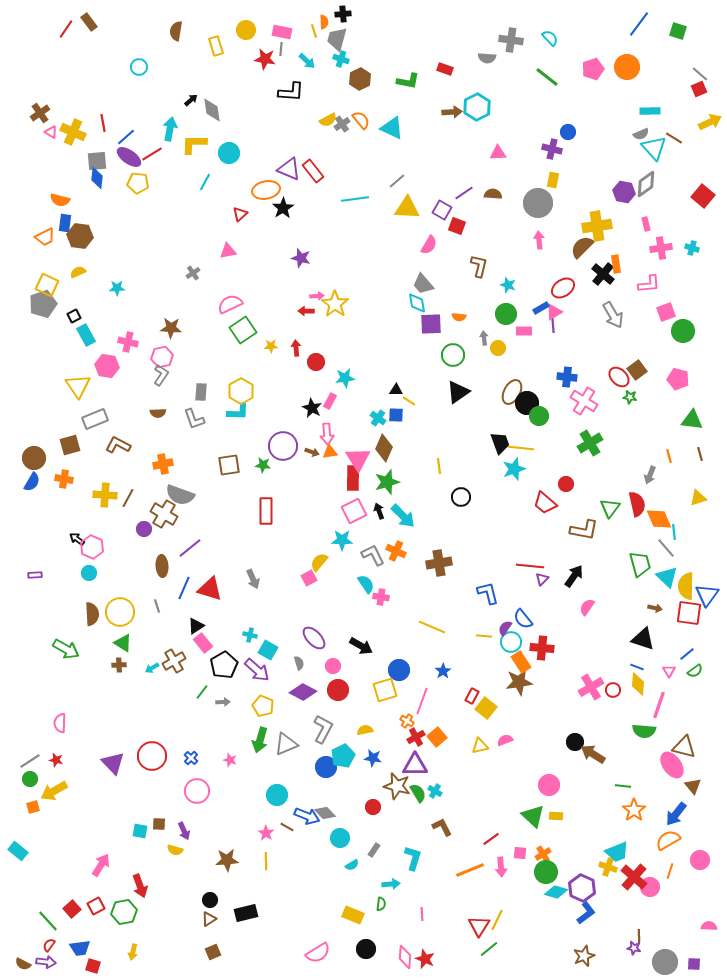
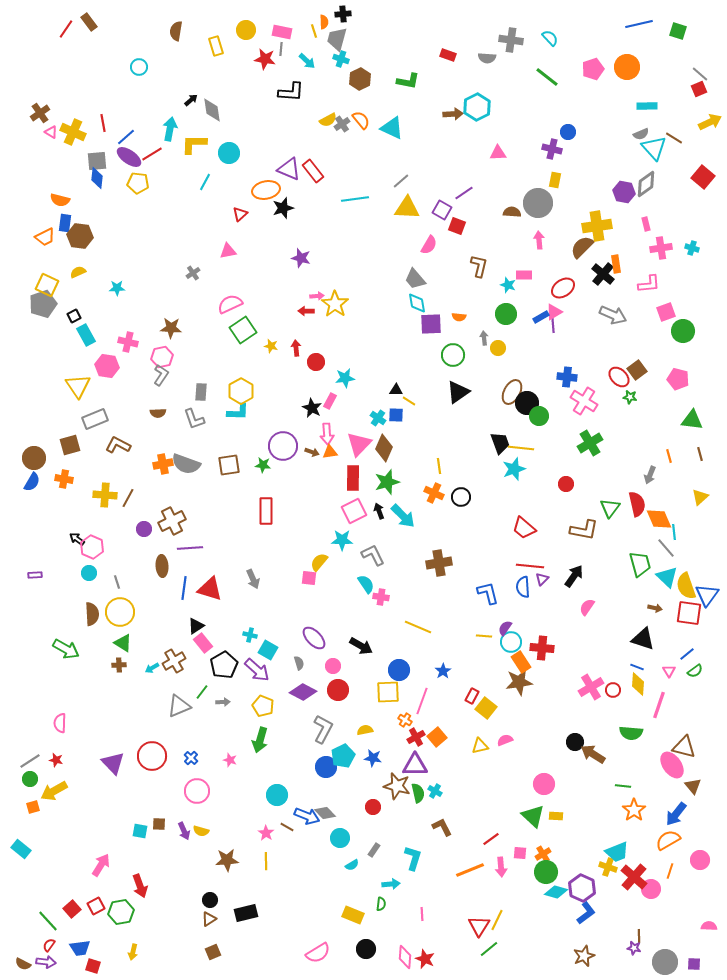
blue line at (639, 24): rotated 40 degrees clockwise
red rectangle at (445, 69): moved 3 px right, 14 px up
cyan rectangle at (650, 111): moved 3 px left, 5 px up
brown arrow at (452, 112): moved 1 px right, 2 px down
yellow rectangle at (553, 180): moved 2 px right
gray line at (397, 181): moved 4 px right
brown semicircle at (493, 194): moved 19 px right, 18 px down
red square at (703, 196): moved 19 px up
black star at (283, 208): rotated 15 degrees clockwise
gray trapezoid at (423, 284): moved 8 px left, 5 px up
blue rectangle at (541, 308): moved 9 px down
gray arrow at (613, 315): rotated 36 degrees counterclockwise
pink rectangle at (524, 331): moved 56 px up
yellow star at (271, 346): rotated 16 degrees clockwise
pink triangle at (358, 459): moved 1 px right, 15 px up; rotated 16 degrees clockwise
gray semicircle at (180, 495): moved 6 px right, 31 px up
yellow triangle at (698, 498): moved 2 px right, 1 px up; rotated 24 degrees counterclockwise
red trapezoid at (545, 503): moved 21 px left, 25 px down
brown cross at (164, 514): moved 8 px right, 7 px down; rotated 32 degrees clockwise
purple line at (190, 548): rotated 35 degrees clockwise
orange cross at (396, 551): moved 38 px right, 58 px up
pink square at (309, 578): rotated 35 degrees clockwise
yellow semicircle at (686, 586): rotated 20 degrees counterclockwise
blue line at (184, 588): rotated 15 degrees counterclockwise
gray line at (157, 606): moved 40 px left, 24 px up
blue semicircle at (523, 619): moved 32 px up; rotated 35 degrees clockwise
yellow line at (432, 627): moved 14 px left
yellow square at (385, 690): moved 3 px right, 2 px down; rotated 15 degrees clockwise
orange cross at (407, 721): moved 2 px left, 1 px up
green semicircle at (644, 731): moved 13 px left, 2 px down
gray triangle at (286, 744): moved 107 px left, 38 px up
pink circle at (549, 785): moved 5 px left, 1 px up
green semicircle at (418, 793): rotated 18 degrees clockwise
yellow semicircle at (175, 850): moved 26 px right, 19 px up
cyan rectangle at (18, 851): moved 3 px right, 2 px up
pink circle at (650, 887): moved 1 px right, 2 px down
green hexagon at (124, 912): moved 3 px left
